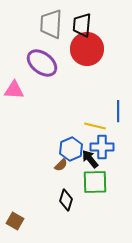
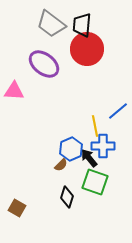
gray trapezoid: rotated 56 degrees counterclockwise
purple ellipse: moved 2 px right, 1 px down
pink triangle: moved 1 px down
blue line: rotated 50 degrees clockwise
yellow line: rotated 65 degrees clockwise
blue cross: moved 1 px right, 1 px up
black arrow: moved 1 px left, 1 px up
green square: rotated 20 degrees clockwise
black diamond: moved 1 px right, 3 px up
brown square: moved 2 px right, 13 px up
